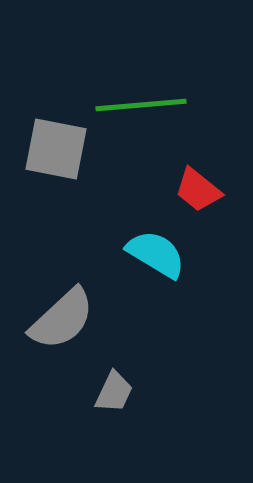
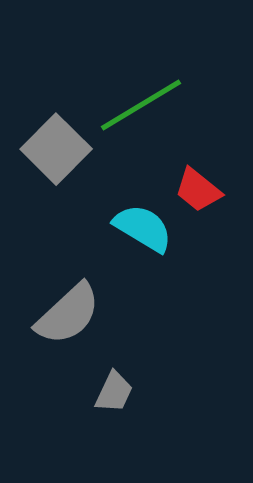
green line: rotated 26 degrees counterclockwise
gray square: rotated 34 degrees clockwise
cyan semicircle: moved 13 px left, 26 px up
gray semicircle: moved 6 px right, 5 px up
